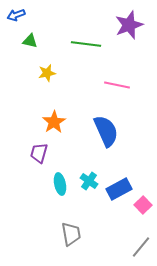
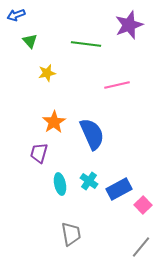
green triangle: rotated 35 degrees clockwise
pink line: rotated 25 degrees counterclockwise
blue semicircle: moved 14 px left, 3 px down
